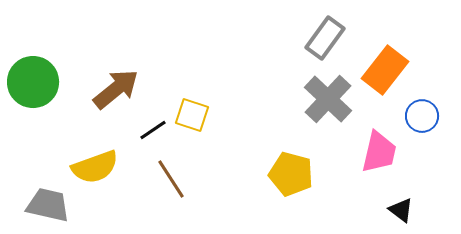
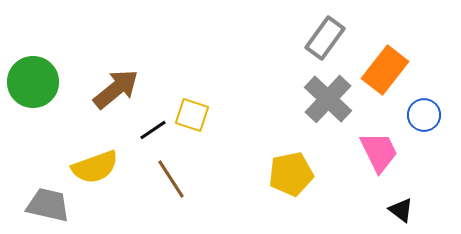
blue circle: moved 2 px right, 1 px up
pink trapezoid: rotated 39 degrees counterclockwise
yellow pentagon: rotated 27 degrees counterclockwise
